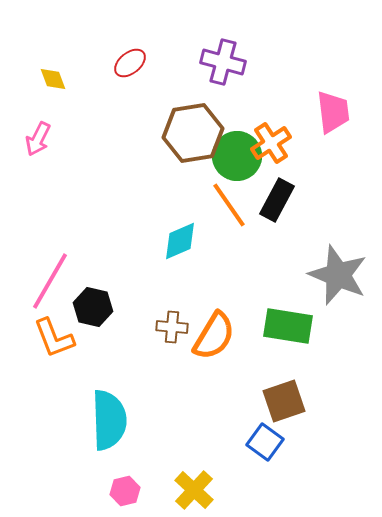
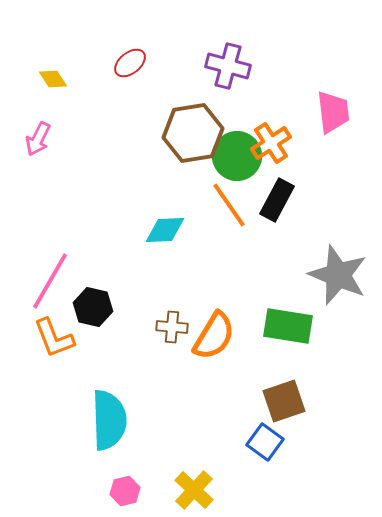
purple cross: moved 5 px right, 4 px down
yellow diamond: rotated 12 degrees counterclockwise
cyan diamond: moved 15 px left, 11 px up; rotated 21 degrees clockwise
